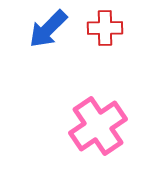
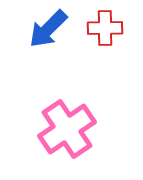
pink cross: moved 31 px left, 3 px down
